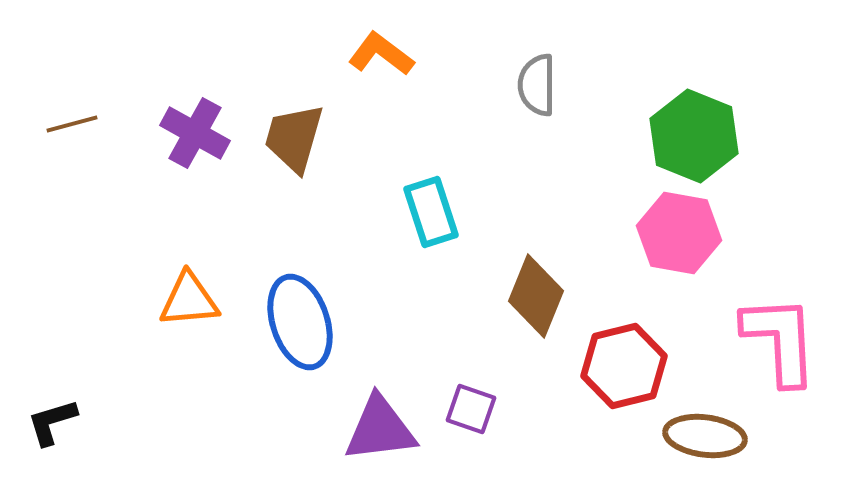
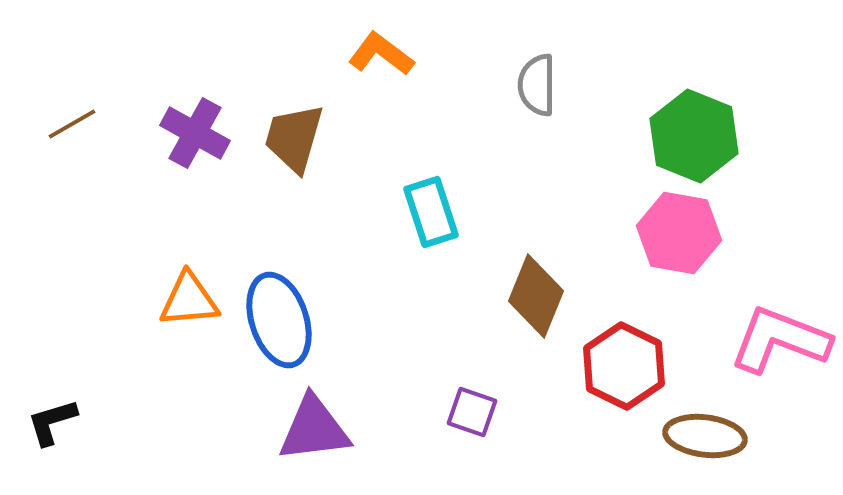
brown line: rotated 15 degrees counterclockwise
blue ellipse: moved 21 px left, 2 px up
pink L-shape: rotated 66 degrees counterclockwise
red hexagon: rotated 20 degrees counterclockwise
purple square: moved 1 px right, 3 px down
purple triangle: moved 66 px left
